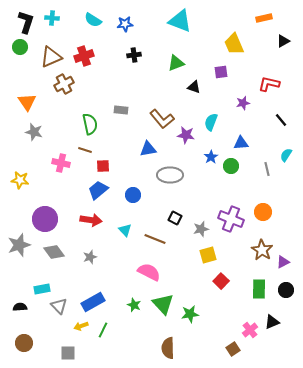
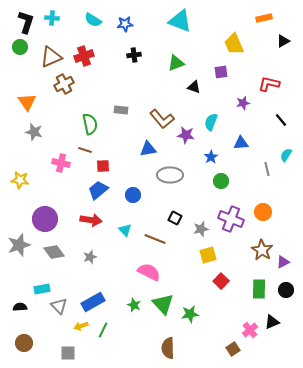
green circle at (231, 166): moved 10 px left, 15 px down
